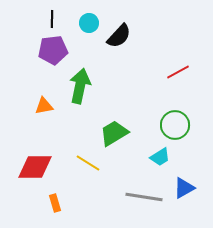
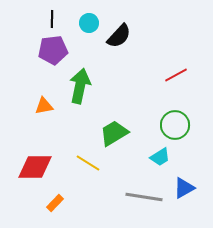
red line: moved 2 px left, 3 px down
orange rectangle: rotated 60 degrees clockwise
